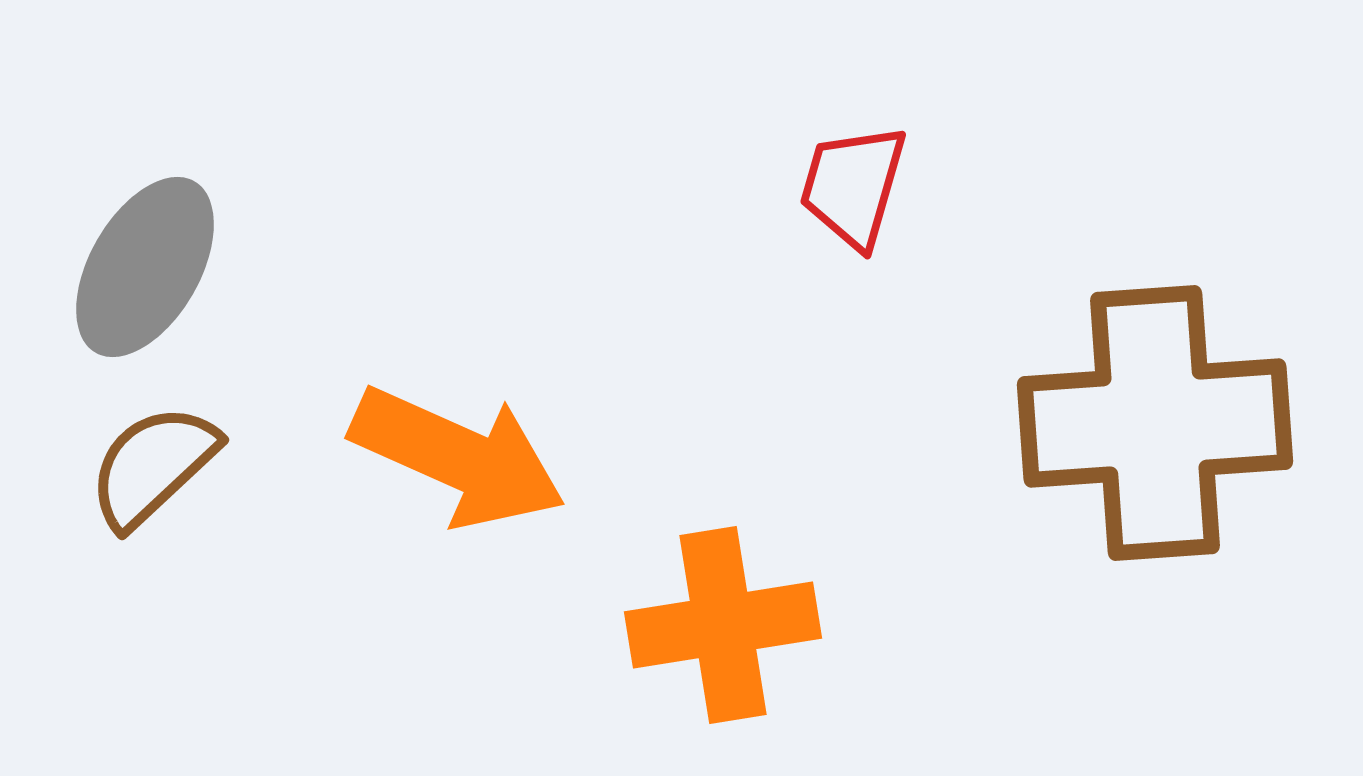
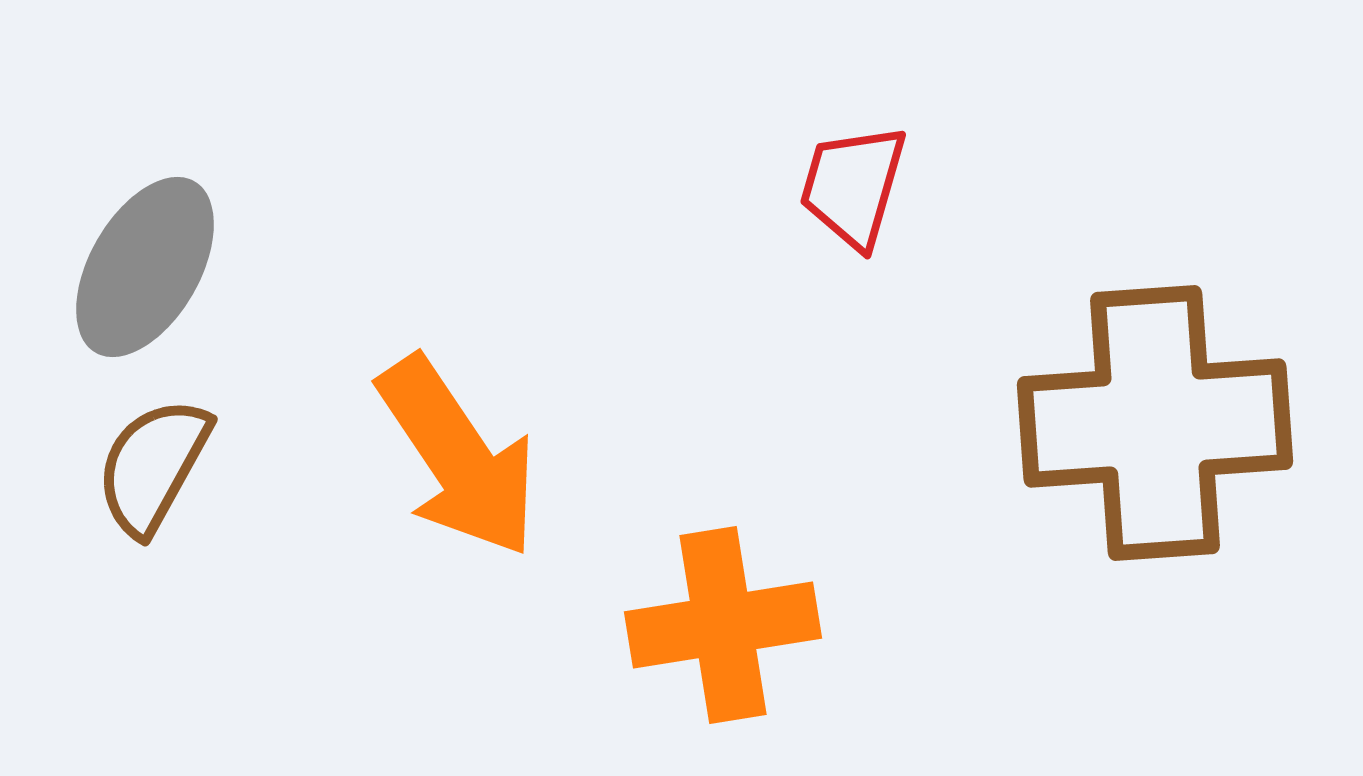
orange arrow: rotated 32 degrees clockwise
brown semicircle: rotated 18 degrees counterclockwise
